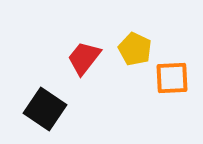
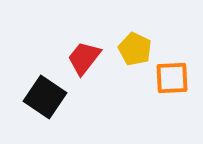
black square: moved 12 px up
